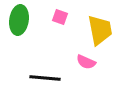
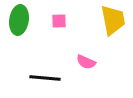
pink square: moved 1 px left, 4 px down; rotated 21 degrees counterclockwise
yellow trapezoid: moved 13 px right, 10 px up
